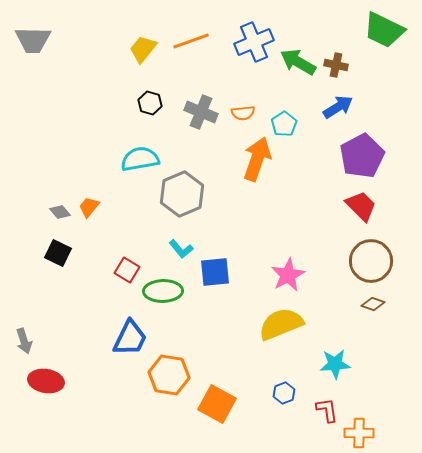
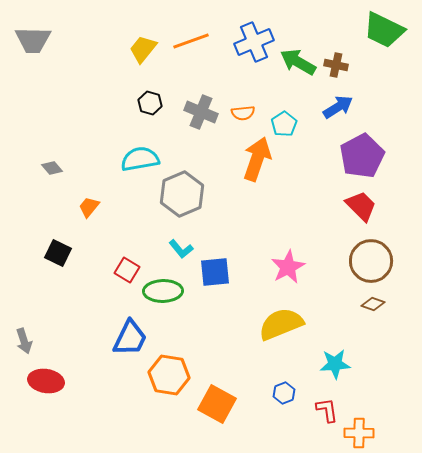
gray diamond: moved 8 px left, 44 px up
pink star: moved 8 px up
